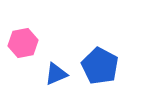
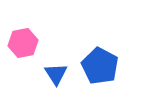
blue triangle: rotated 40 degrees counterclockwise
